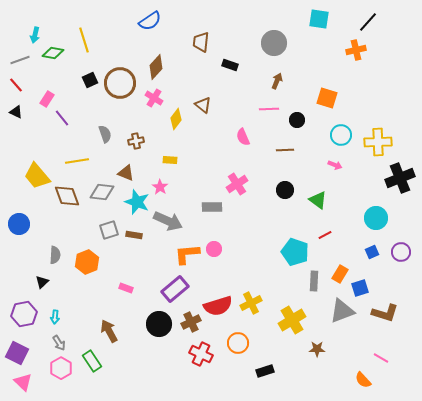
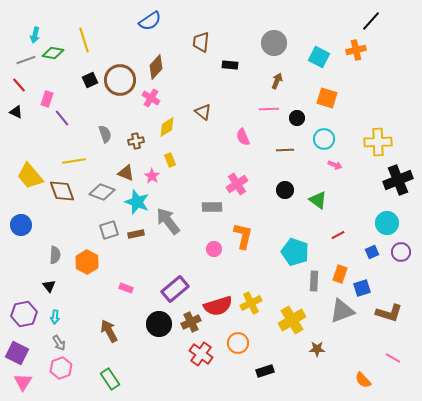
cyan square at (319, 19): moved 38 px down; rotated 20 degrees clockwise
black line at (368, 22): moved 3 px right, 1 px up
gray line at (20, 60): moved 6 px right
black rectangle at (230, 65): rotated 14 degrees counterclockwise
brown circle at (120, 83): moved 3 px up
red line at (16, 85): moved 3 px right
pink cross at (154, 98): moved 3 px left
pink rectangle at (47, 99): rotated 14 degrees counterclockwise
brown triangle at (203, 105): moved 7 px down
yellow diamond at (176, 119): moved 9 px left, 8 px down; rotated 20 degrees clockwise
black circle at (297, 120): moved 2 px up
cyan circle at (341, 135): moved 17 px left, 4 px down
yellow rectangle at (170, 160): rotated 64 degrees clockwise
yellow line at (77, 161): moved 3 px left
yellow trapezoid at (37, 176): moved 7 px left
black cross at (400, 178): moved 2 px left, 2 px down
pink star at (160, 187): moved 8 px left, 11 px up
gray diamond at (102, 192): rotated 15 degrees clockwise
brown diamond at (67, 196): moved 5 px left, 5 px up
cyan circle at (376, 218): moved 11 px right, 5 px down
gray arrow at (168, 221): rotated 152 degrees counterclockwise
blue circle at (19, 224): moved 2 px right, 1 px down
brown rectangle at (134, 235): moved 2 px right, 1 px up; rotated 21 degrees counterclockwise
red line at (325, 235): moved 13 px right
orange L-shape at (187, 254): moved 56 px right, 18 px up; rotated 108 degrees clockwise
orange hexagon at (87, 262): rotated 10 degrees counterclockwise
orange rectangle at (340, 274): rotated 12 degrees counterclockwise
black triangle at (42, 282): moved 7 px right, 4 px down; rotated 24 degrees counterclockwise
blue square at (360, 288): moved 2 px right
brown L-shape at (385, 313): moved 4 px right
red cross at (201, 354): rotated 10 degrees clockwise
pink line at (381, 358): moved 12 px right
green rectangle at (92, 361): moved 18 px right, 18 px down
pink hexagon at (61, 368): rotated 10 degrees clockwise
pink triangle at (23, 382): rotated 18 degrees clockwise
